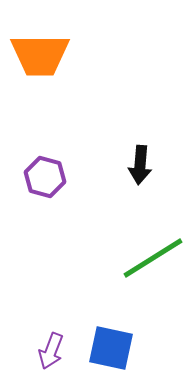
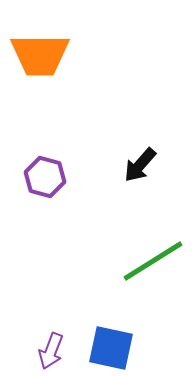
black arrow: rotated 36 degrees clockwise
green line: moved 3 px down
